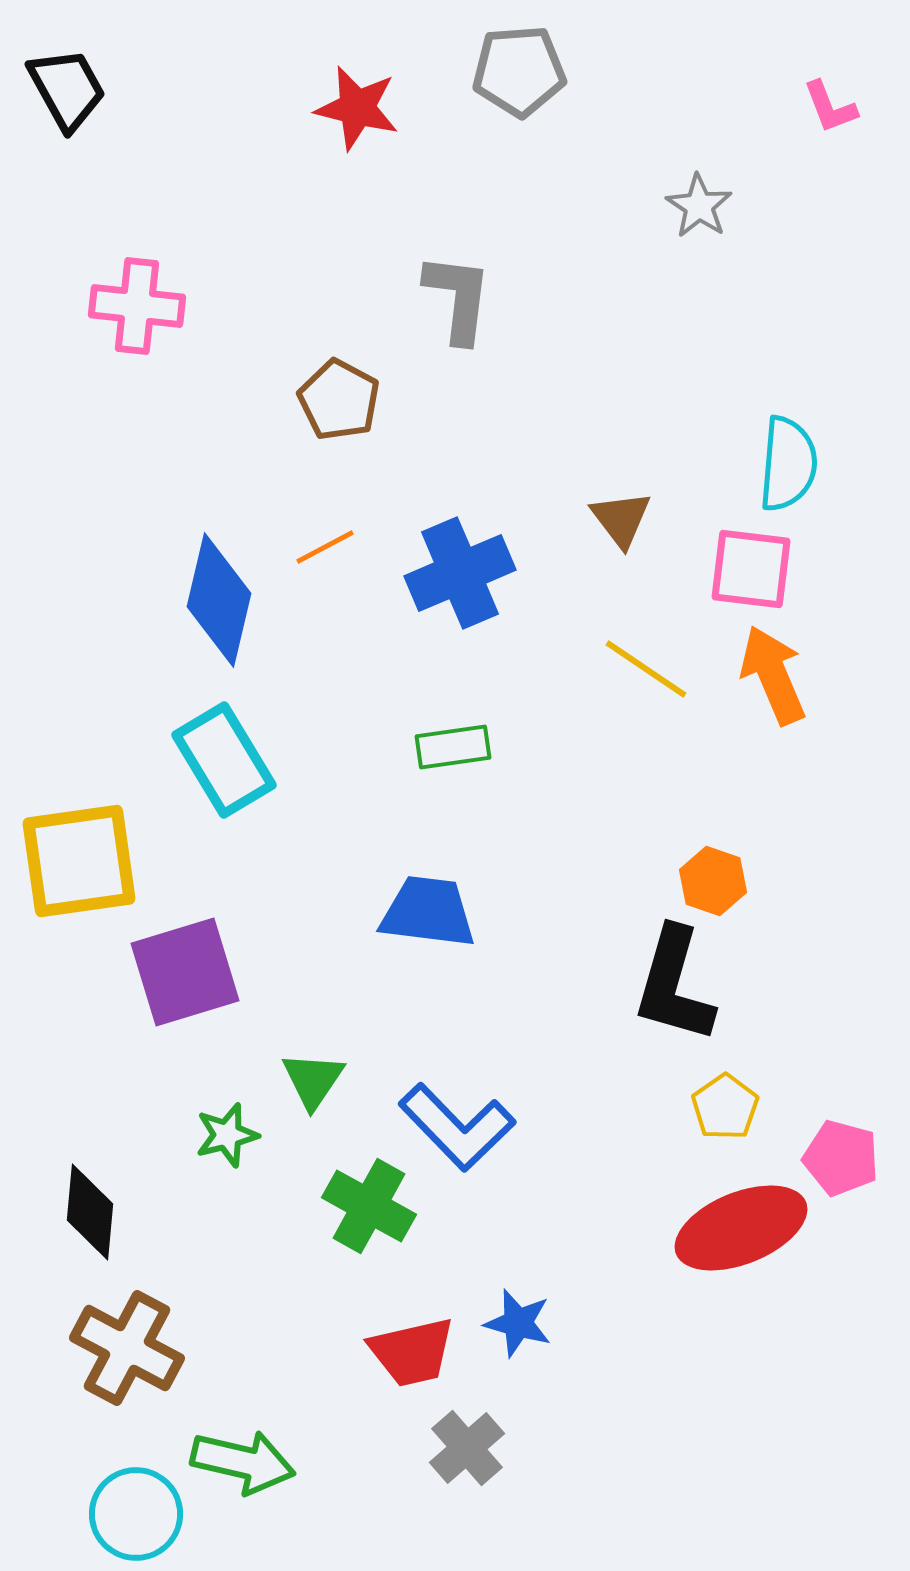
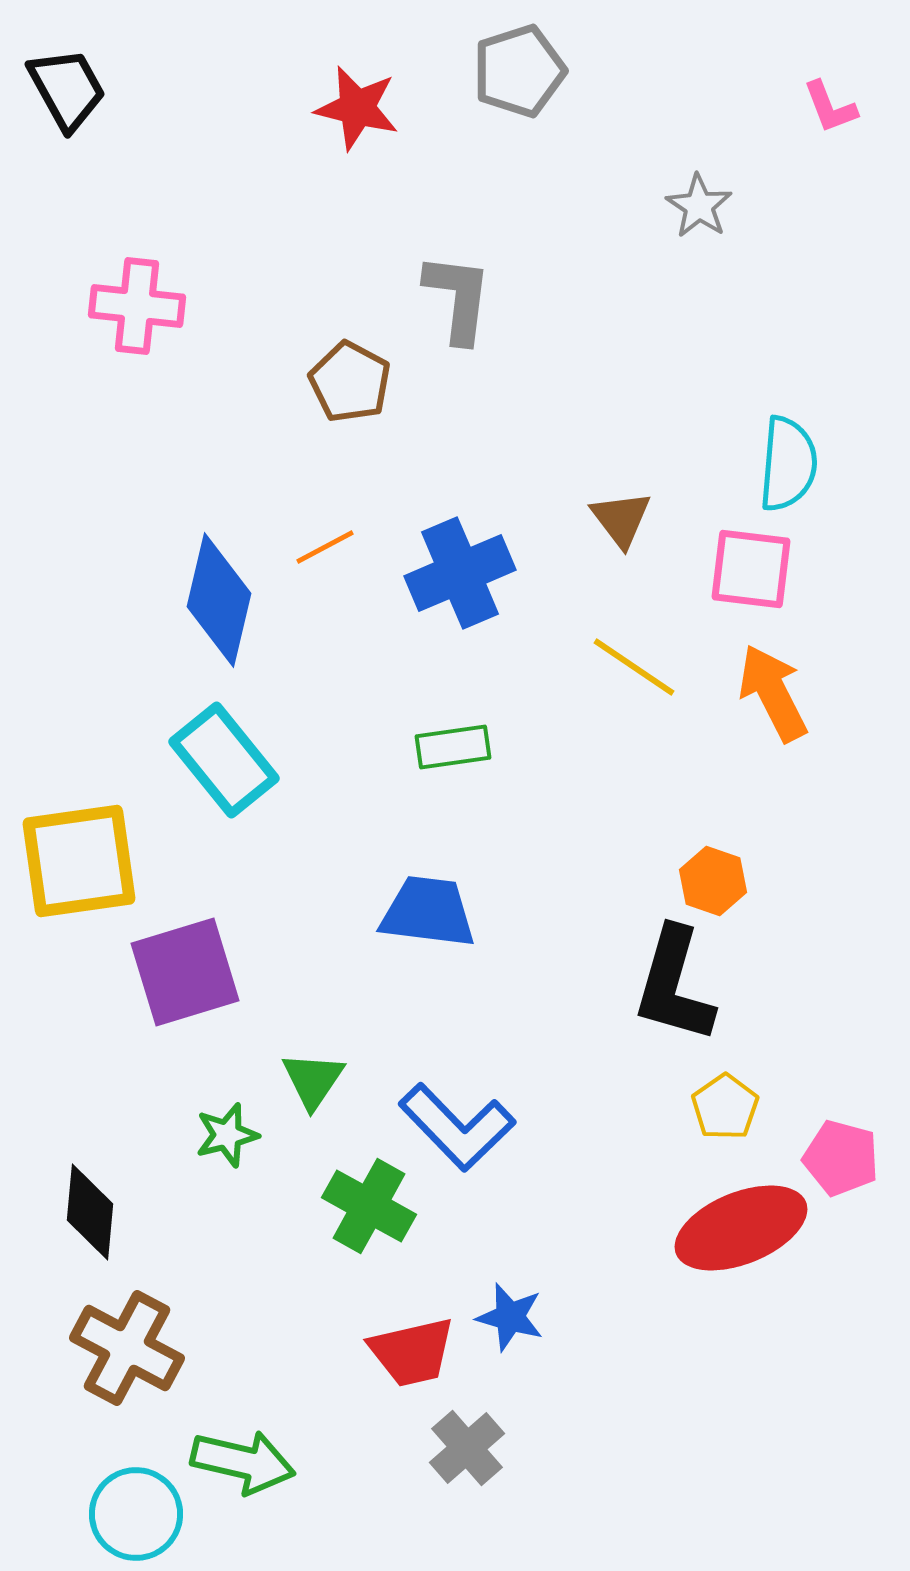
gray pentagon: rotated 14 degrees counterclockwise
brown pentagon: moved 11 px right, 18 px up
yellow line: moved 12 px left, 2 px up
orange arrow: moved 18 px down; rotated 4 degrees counterclockwise
cyan rectangle: rotated 8 degrees counterclockwise
blue star: moved 8 px left, 6 px up
